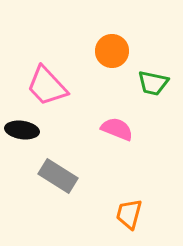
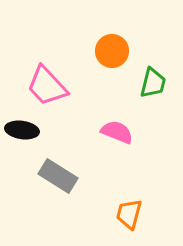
green trapezoid: rotated 88 degrees counterclockwise
pink semicircle: moved 3 px down
